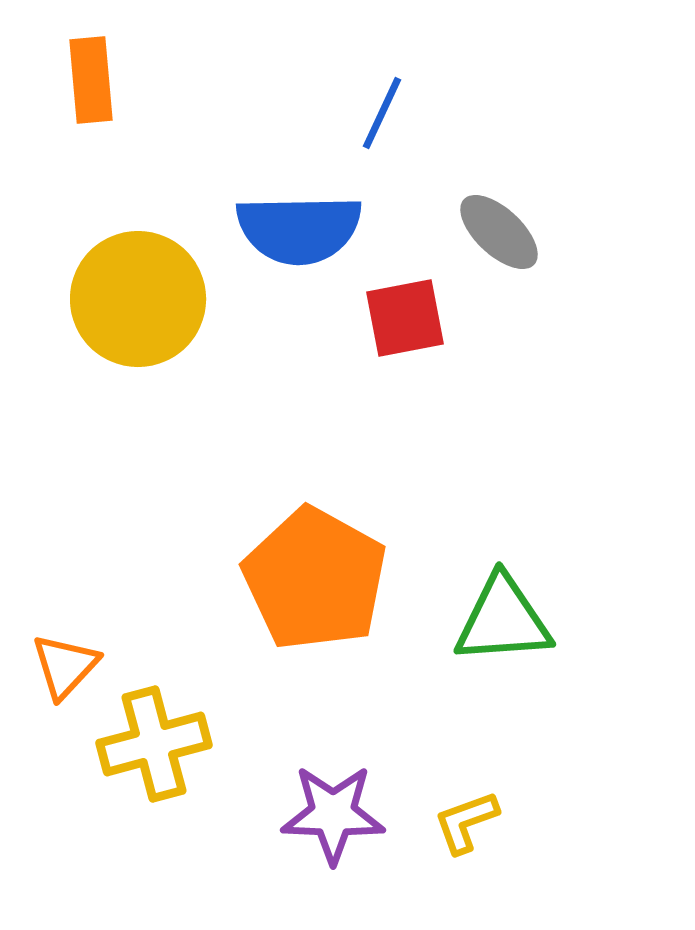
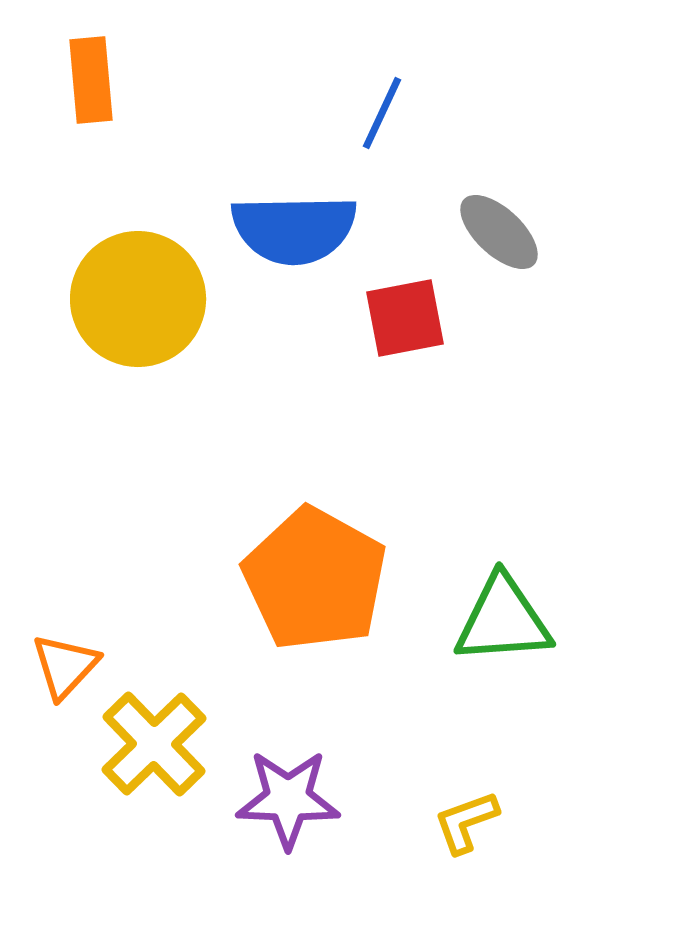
blue semicircle: moved 5 px left
yellow cross: rotated 29 degrees counterclockwise
purple star: moved 45 px left, 15 px up
